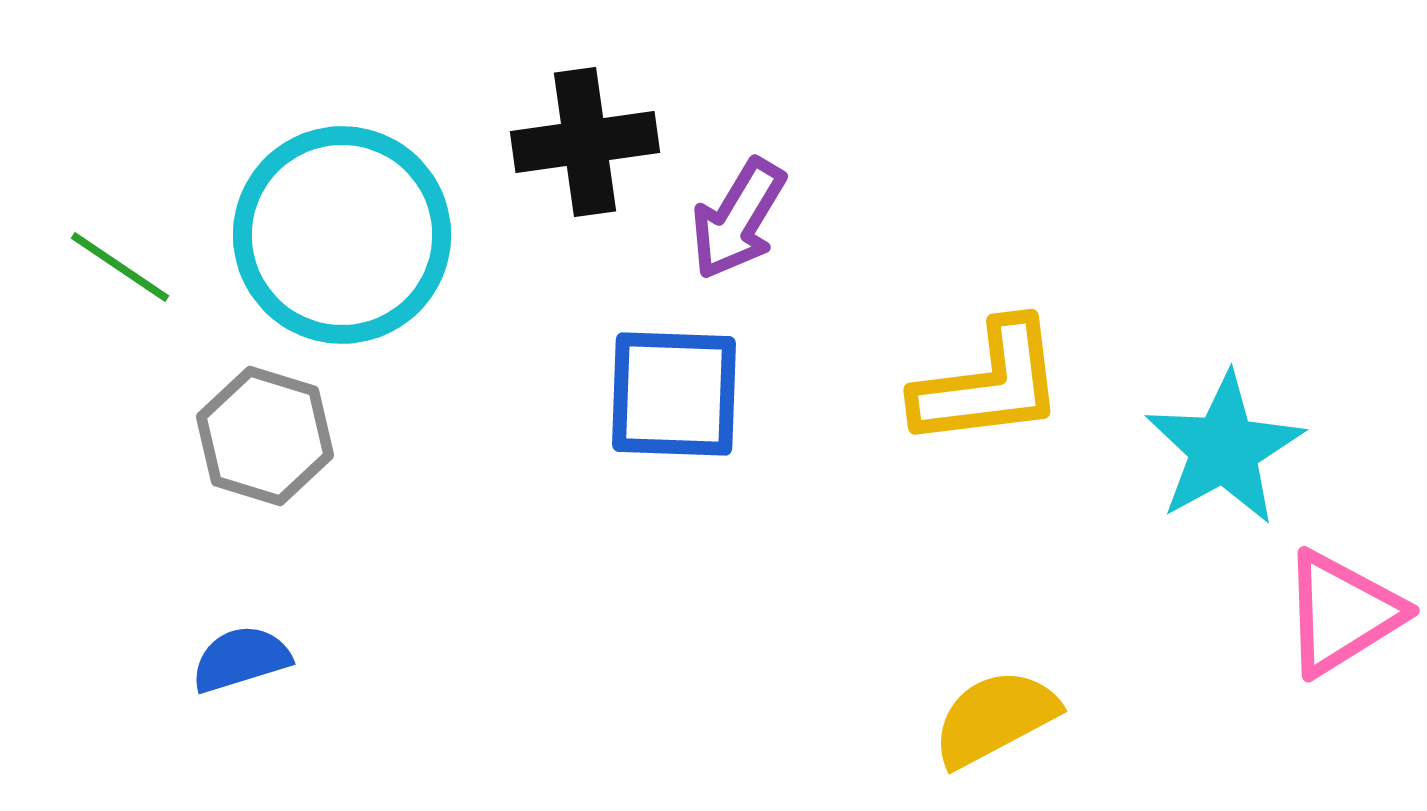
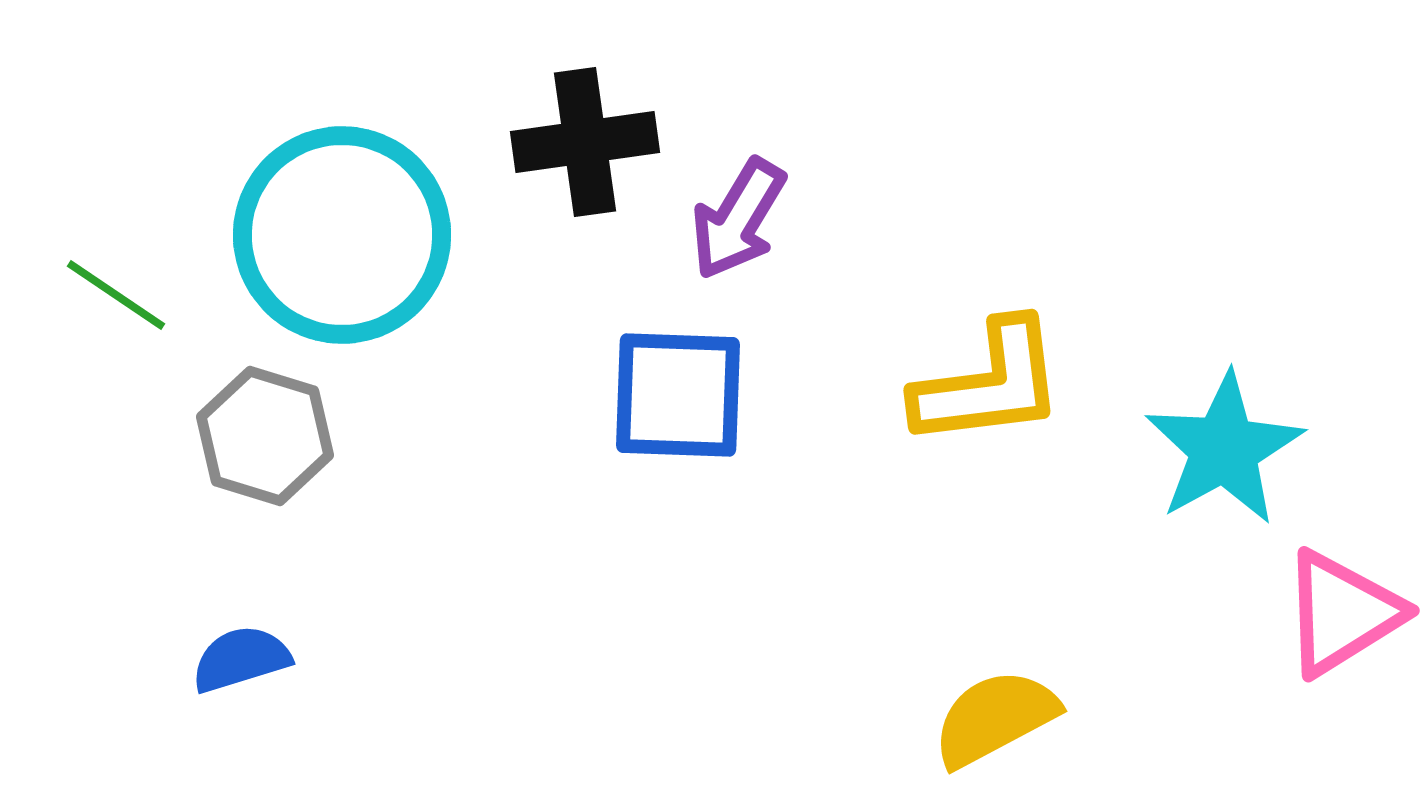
green line: moved 4 px left, 28 px down
blue square: moved 4 px right, 1 px down
